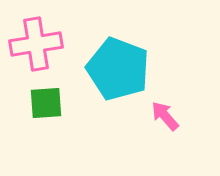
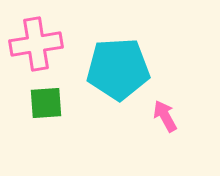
cyan pentagon: rotated 24 degrees counterclockwise
pink arrow: rotated 12 degrees clockwise
